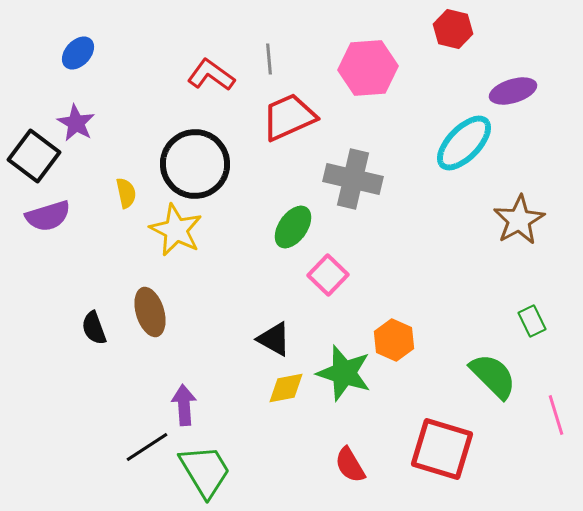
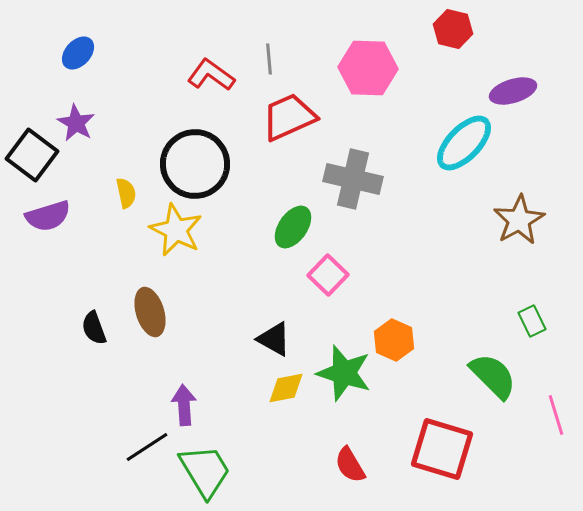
pink hexagon: rotated 6 degrees clockwise
black square: moved 2 px left, 1 px up
